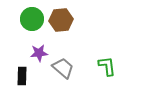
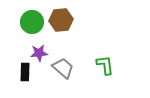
green circle: moved 3 px down
green L-shape: moved 2 px left, 1 px up
black rectangle: moved 3 px right, 4 px up
